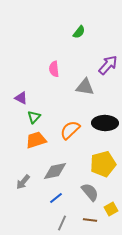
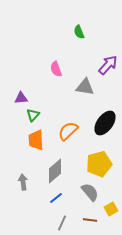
green semicircle: rotated 120 degrees clockwise
pink semicircle: moved 2 px right; rotated 14 degrees counterclockwise
purple triangle: rotated 32 degrees counterclockwise
green triangle: moved 1 px left, 2 px up
black ellipse: rotated 55 degrees counterclockwise
orange semicircle: moved 2 px left, 1 px down
orange trapezoid: rotated 75 degrees counterclockwise
yellow pentagon: moved 4 px left
gray diamond: rotated 30 degrees counterclockwise
gray arrow: rotated 133 degrees clockwise
